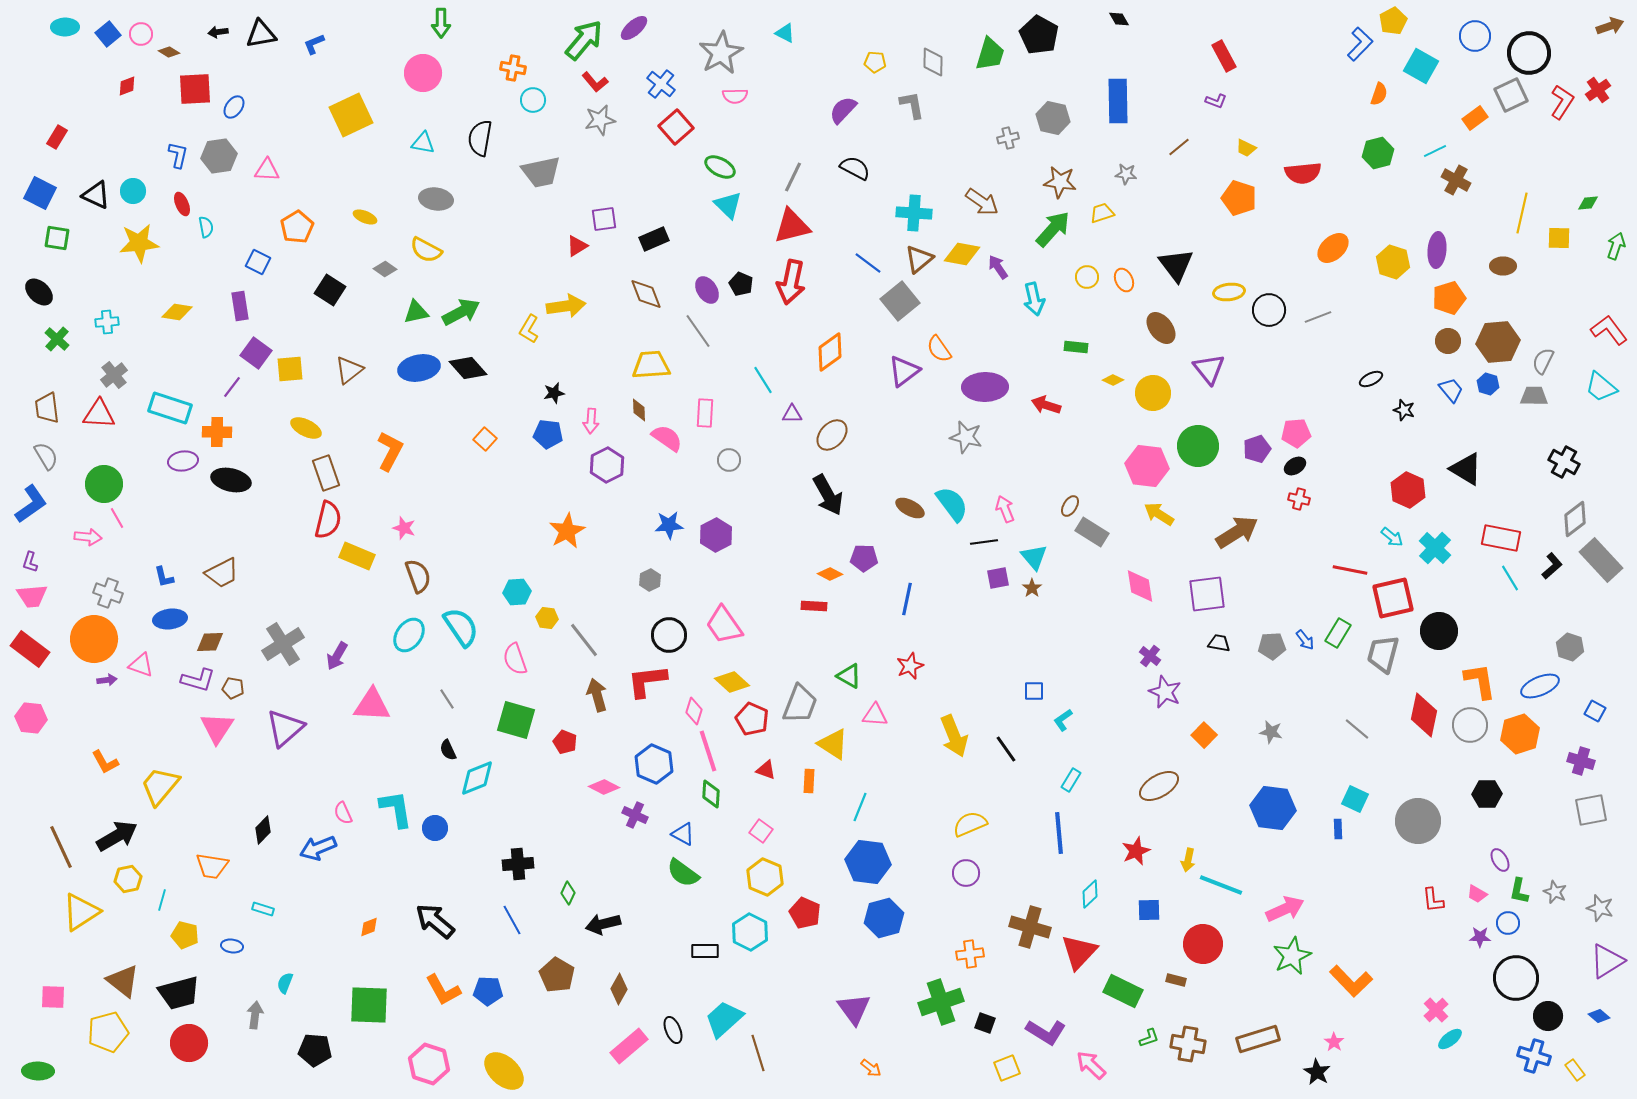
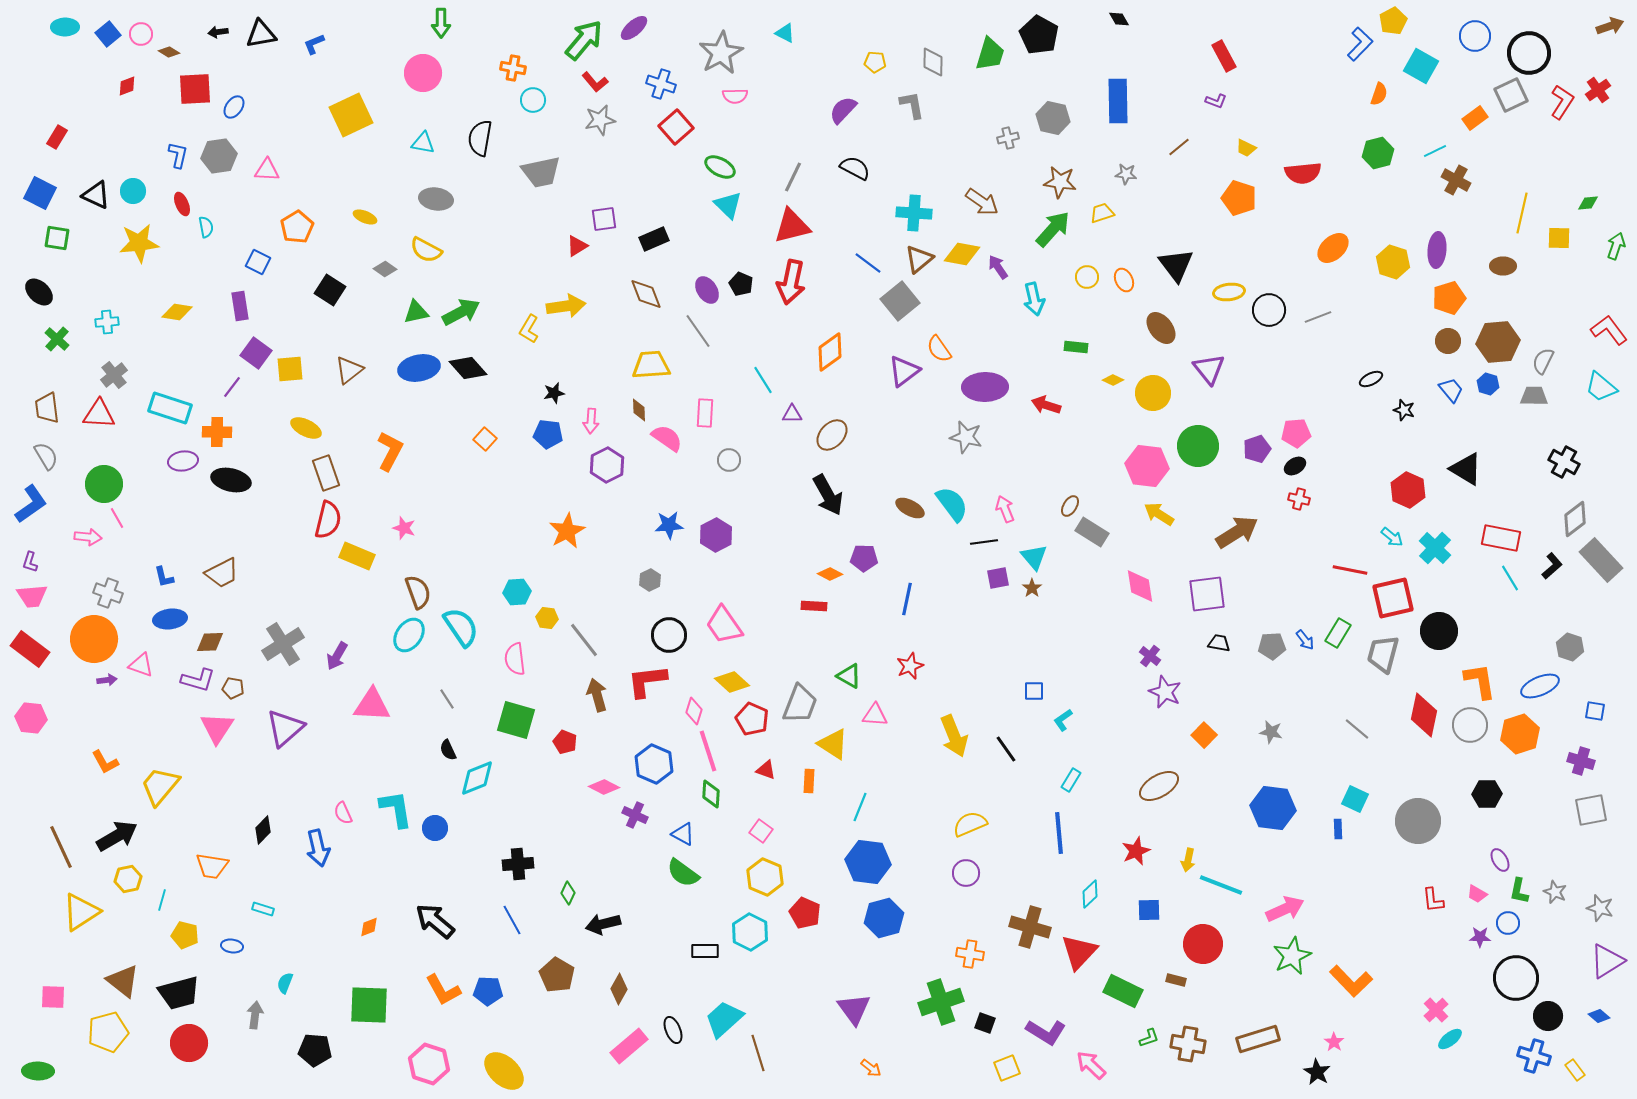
blue cross at (661, 84): rotated 20 degrees counterclockwise
brown semicircle at (418, 576): moved 16 px down
pink semicircle at (515, 659): rotated 12 degrees clockwise
blue square at (1595, 711): rotated 20 degrees counterclockwise
blue arrow at (318, 848): rotated 81 degrees counterclockwise
orange cross at (970, 954): rotated 16 degrees clockwise
